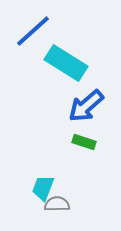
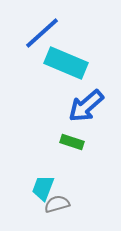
blue line: moved 9 px right, 2 px down
cyan rectangle: rotated 9 degrees counterclockwise
green rectangle: moved 12 px left
gray semicircle: rotated 15 degrees counterclockwise
